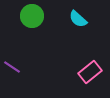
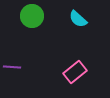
purple line: rotated 30 degrees counterclockwise
pink rectangle: moved 15 px left
